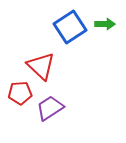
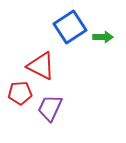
green arrow: moved 2 px left, 13 px down
red triangle: rotated 16 degrees counterclockwise
purple trapezoid: rotated 32 degrees counterclockwise
